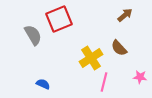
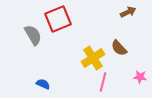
brown arrow: moved 3 px right, 3 px up; rotated 14 degrees clockwise
red square: moved 1 px left
yellow cross: moved 2 px right
pink line: moved 1 px left
